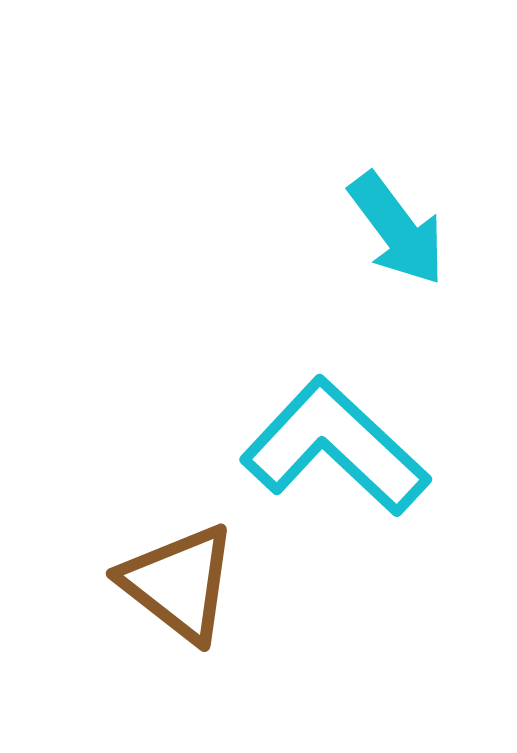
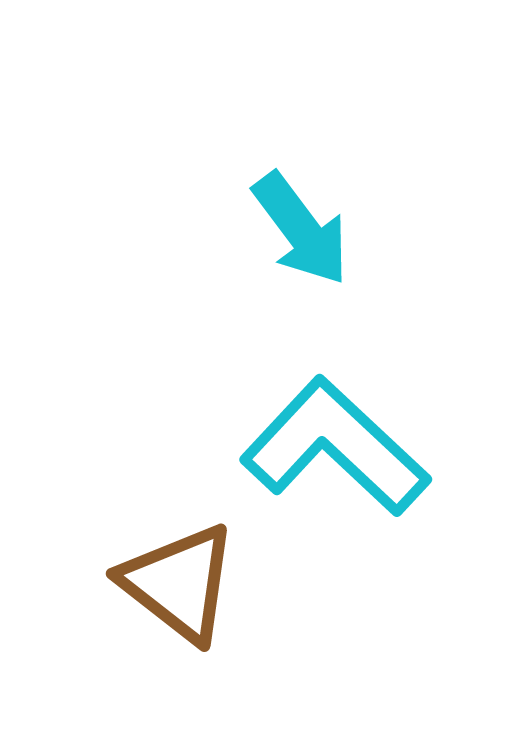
cyan arrow: moved 96 px left
